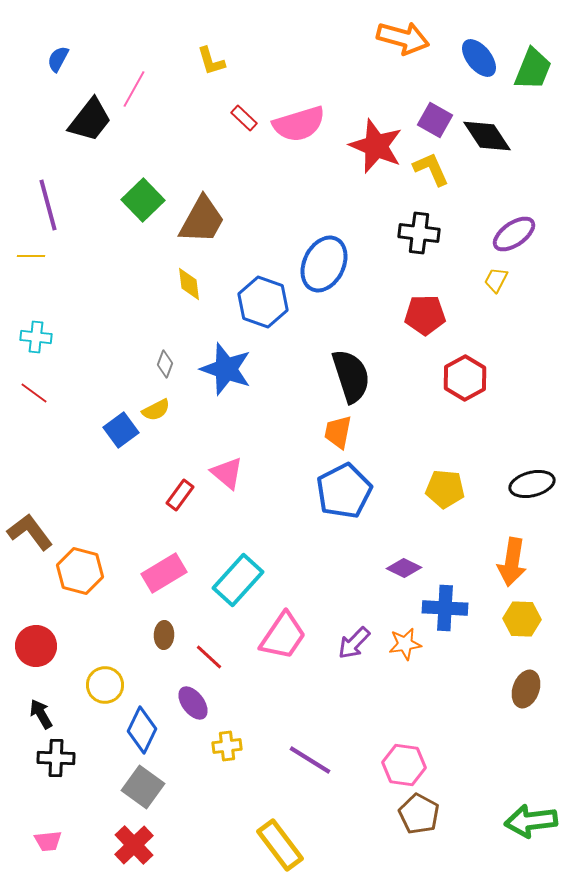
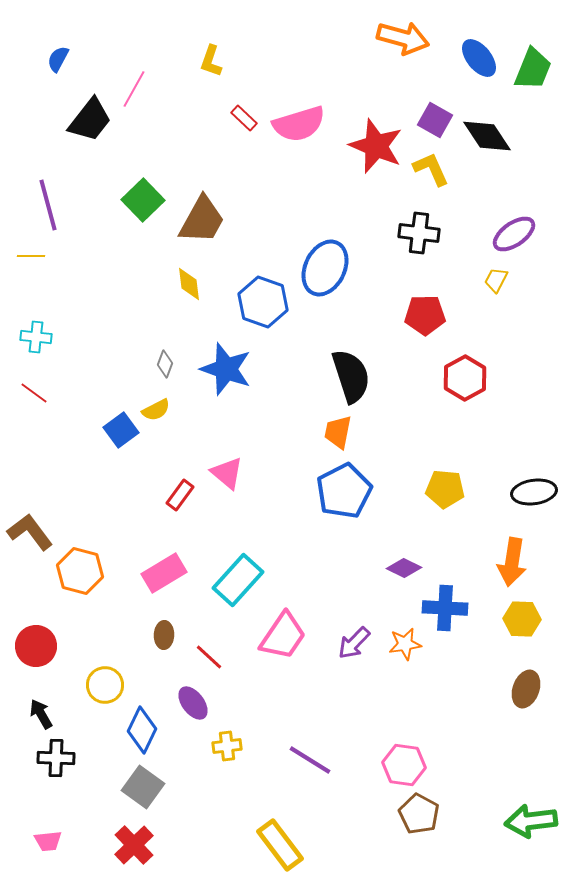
yellow L-shape at (211, 61): rotated 36 degrees clockwise
blue ellipse at (324, 264): moved 1 px right, 4 px down
black ellipse at (532, 484): moved 2 px right, 8 px down; rotated 6 degrees clockwise
